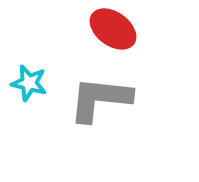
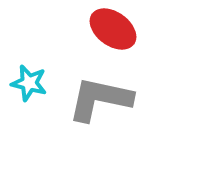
gray L-shape: rotated 6 degrees clockwise
